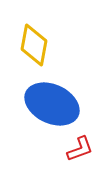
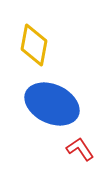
red L-shape: rotated 104 degrees counterclockwise
